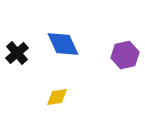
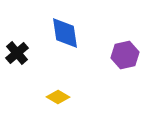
blue diamond: moved 2 px right, 11 px up; rotated 16 degrees clockwise
yellow diamond: moved 1 px right; rotated 40 degrees clockwise
